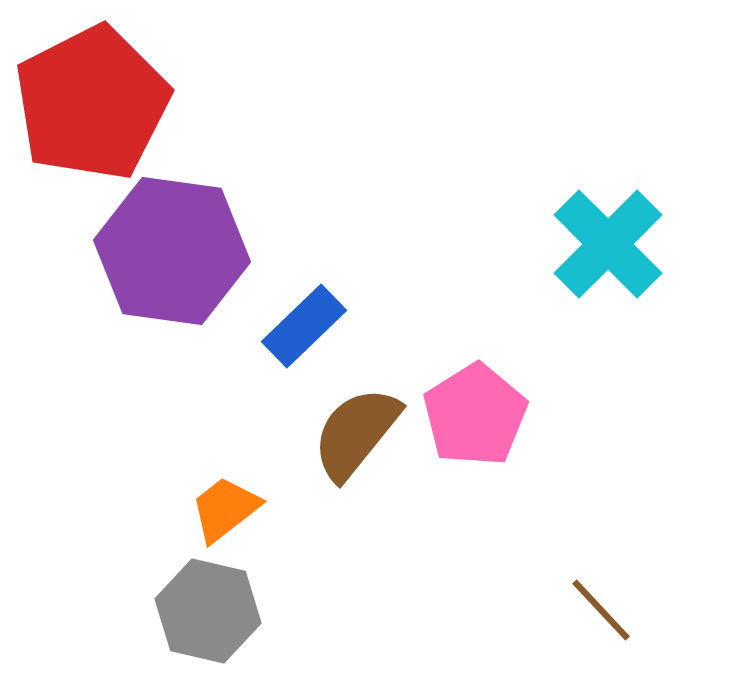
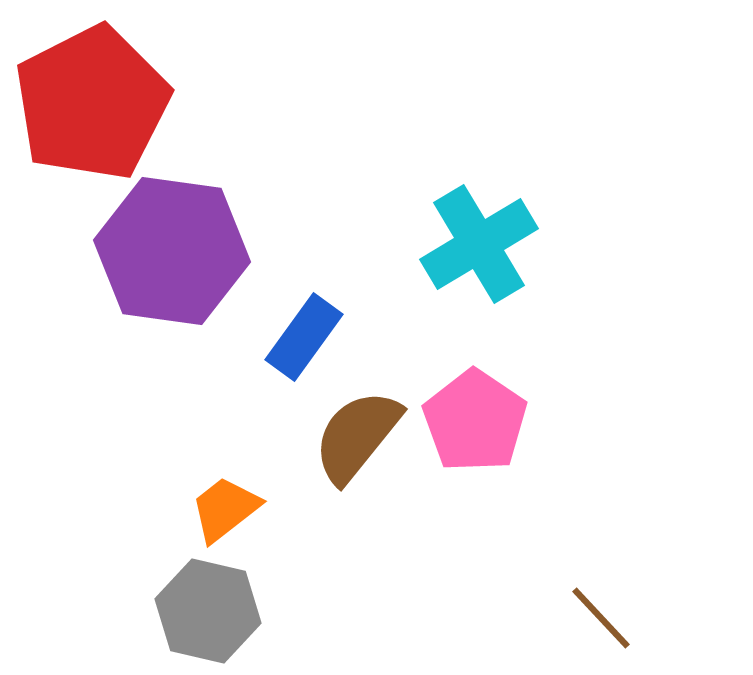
cyan cross: moved 129 px left; rotated 14 degrees clockwise
blue rectangle: moved 11 px down; rotated 10 degrees counterclockwise
pink pentagon: moved 6 px down; rotated 6 degrees counterclockwise
brown semicircle: moved 1 px right, 3 px down
brown line: moved 8 px down
